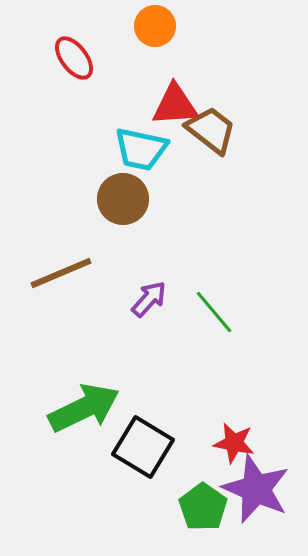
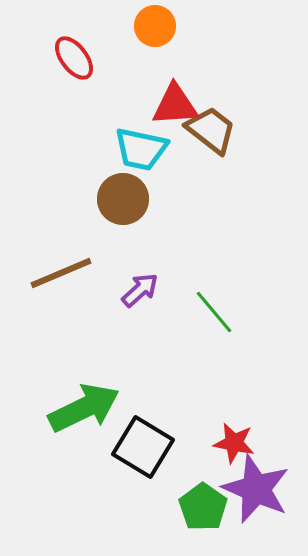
purple arrow: moved 9 px left, 9 px up; rotated 6 degrees clockwise
